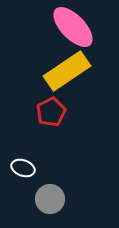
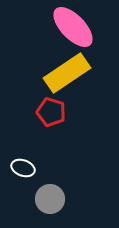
yellow rectangle: moved 2 px down
red pentagon: rotated 28 degrees counterclockwise
